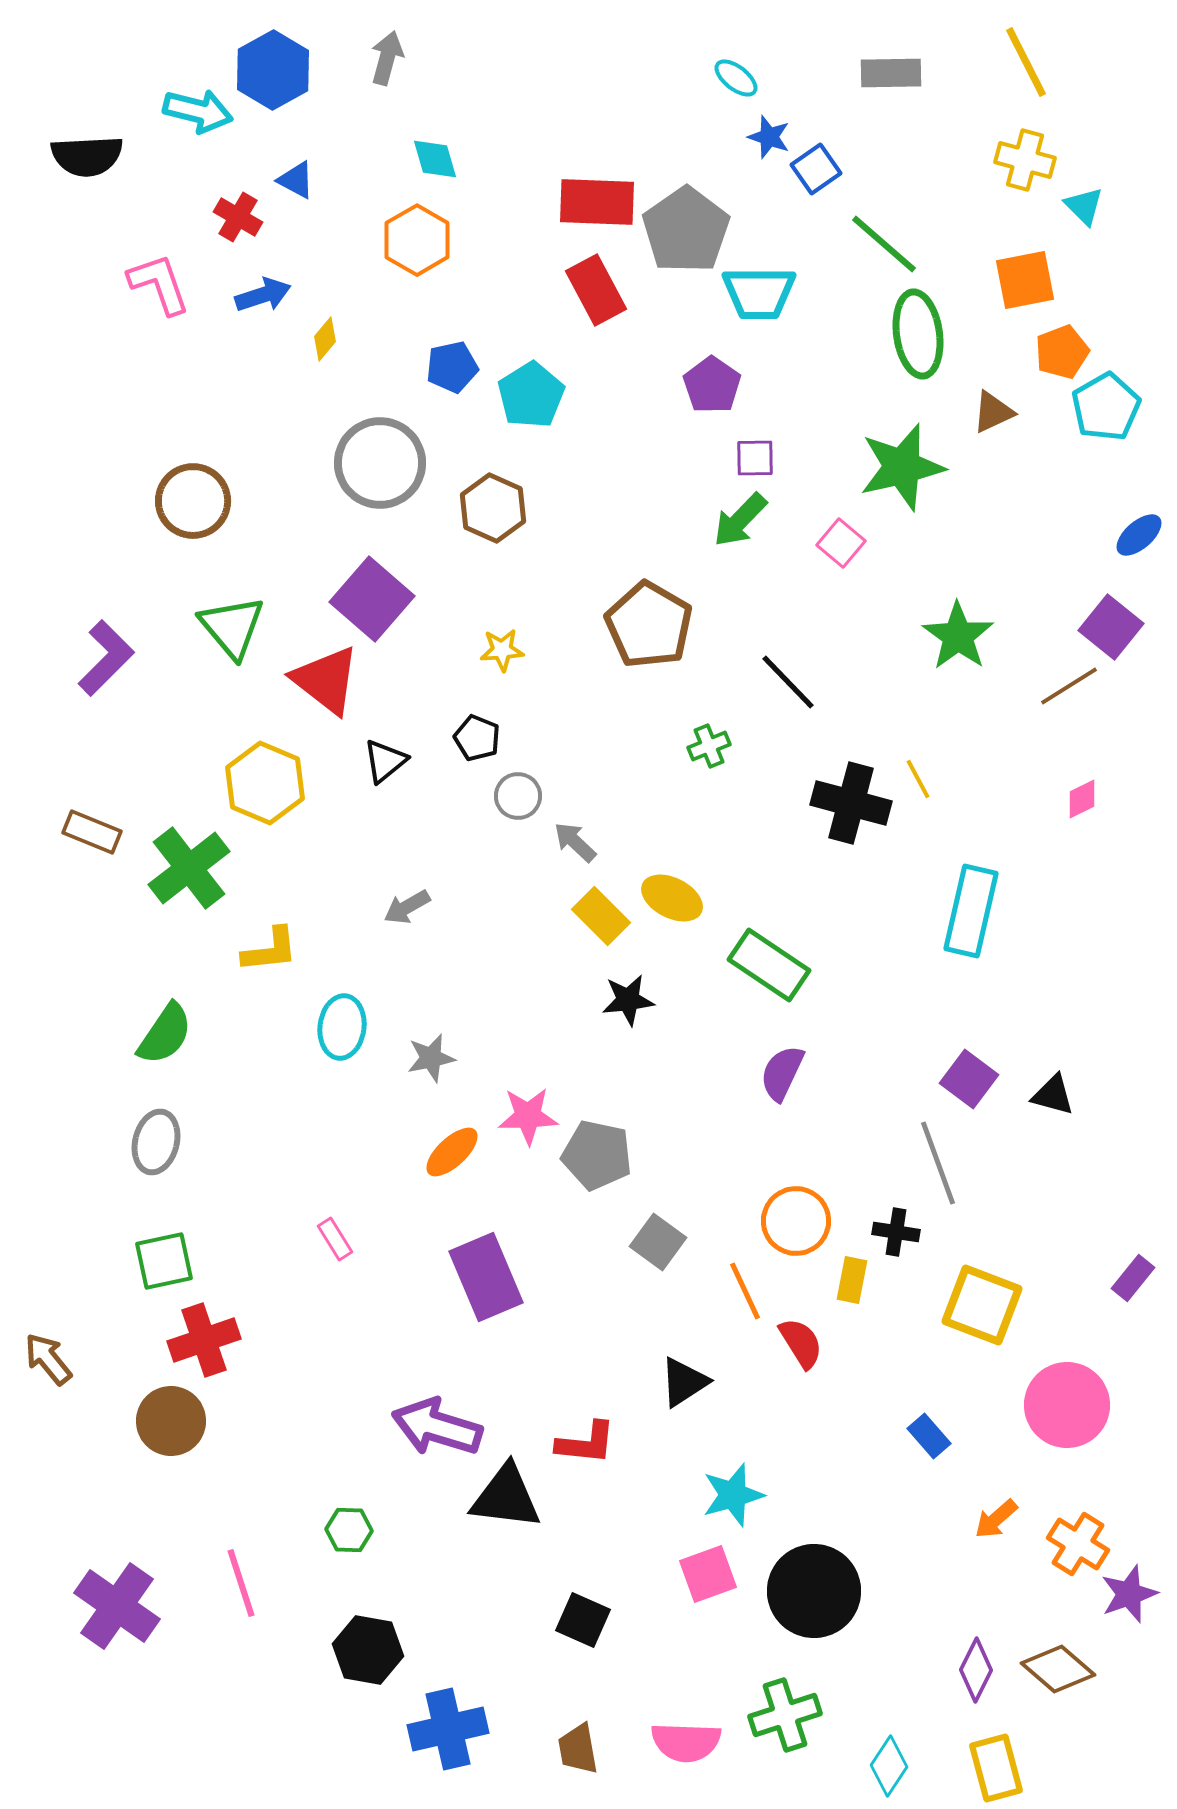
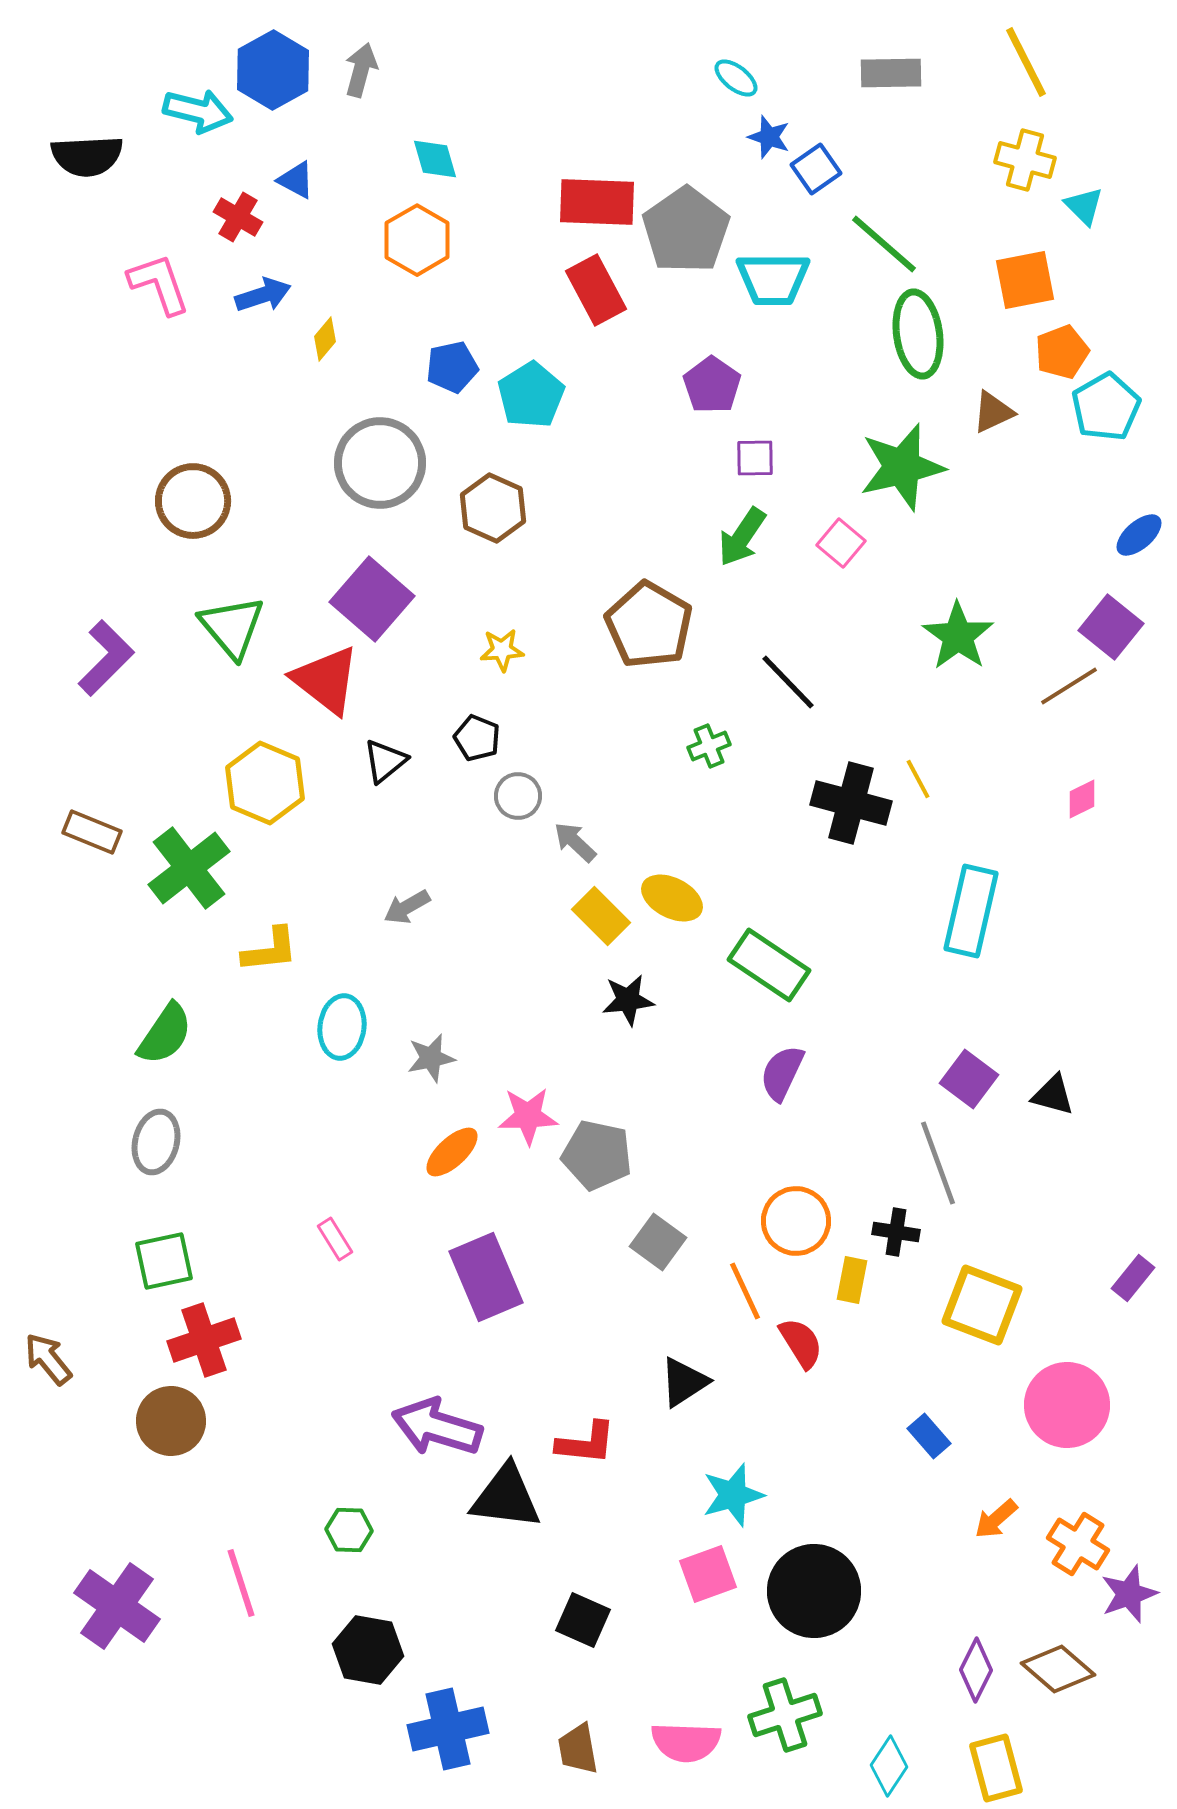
gray arrow at (387, 58): moved 26 px left, 12 px down
cyan trapezoid at (759, 293): moved 14 px right, 14 px up
green arrow at (740, 520): moved 2 px right, 17 px down; rotated 10 degrees counterclockwise
